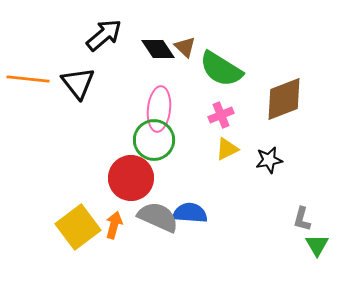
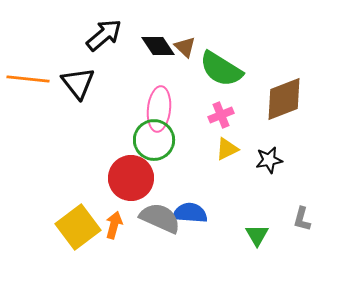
black diamond: moved 3 px up
gray semicircle: moved 2 px right, 1 px down
green triangle: moved 60 px left, 10 px up
